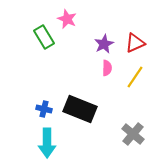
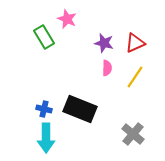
purple star: moved 1 px up; rotated 30 degrees counterclockwise
cyan arrow: moved 1 px left, 5 px up
